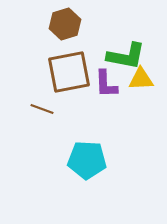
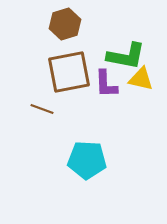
yellow triangle: rotated 16 degrees clockwise
